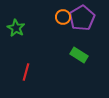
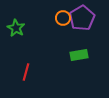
orange circle: moved 1 px down
green rectangle: rotated 42 degrees counterclockwise
